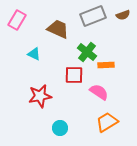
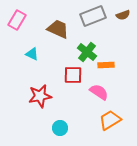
cyan triangle: moved 2 px left
red square: moved 1 px left
orange trapezoid: moved 3 px right, 2 px up
